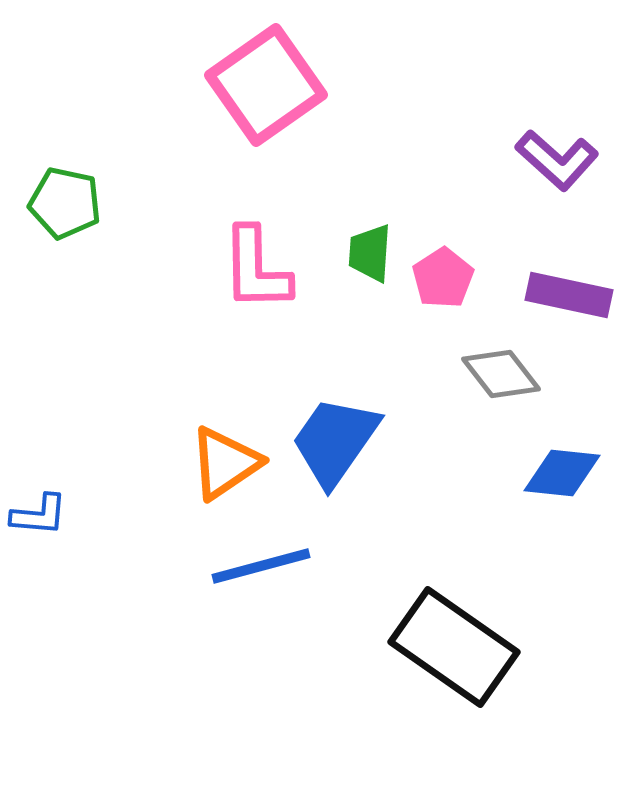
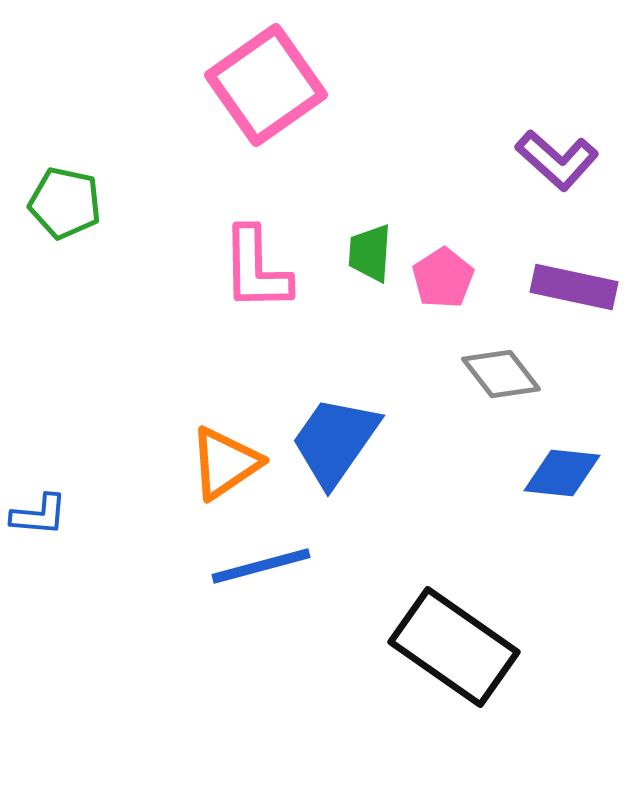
purple rectangle: moved 5 px right, 8 px up
